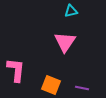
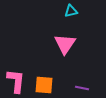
pink triangle: moved 2 px down
pink L-shape: moved 11 px down
orange square: moved 7 px left; rotated 18 degrees counterclockwise
